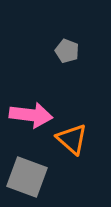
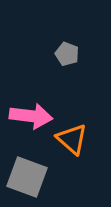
gray pentagon: moved 3 px down
pink arrow: moved 1 px down
